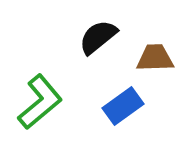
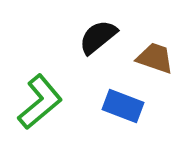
brown trapezoid: rotated 21 degrees clockwise
blue rectangle: rotated 57 degrees clockwise
